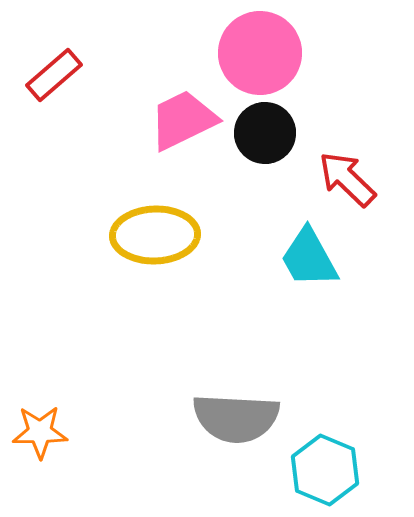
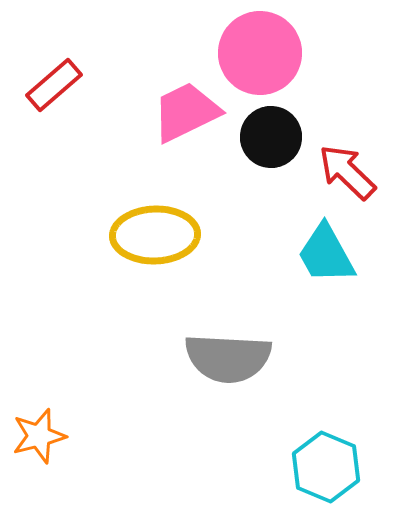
red rectangle: moved 10 px down
pink trapezoid: moved 3 px right, 8 px up
black circle: moved 6 px right, 4 px down
red arrow: moved 7 px up
cyan trapezoid: moved 17 px right, 4 px up
gray semicircle: moved 8 px left, 60 px up
orange star: moved 1 px left, 4 px down; rotated 14 degrees counterclockwise
cyan hexagon: moved 1 px right, 3 px up
